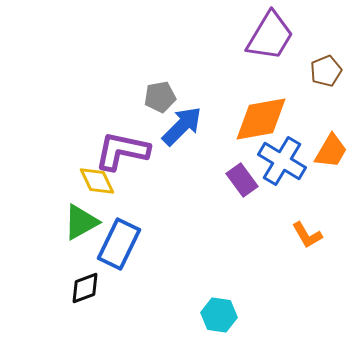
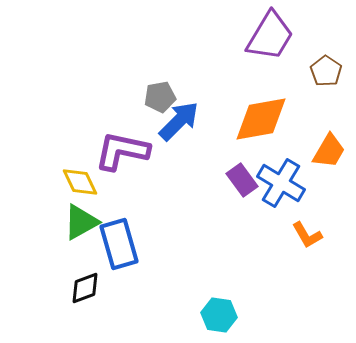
brown pentagon: rotated 16 degrees counterclockwise
blue arrow: moved 3 px left, 5 px up
orange trapezoid: moved 2 px left
blue cross: moved 1 px left, 22 px down
yellow diamond: moved 17 px left, 1 px down
blue rectangle: rotated 42 degrees counterclockwise
